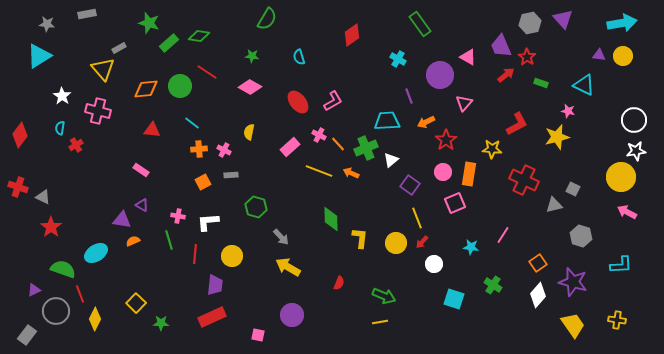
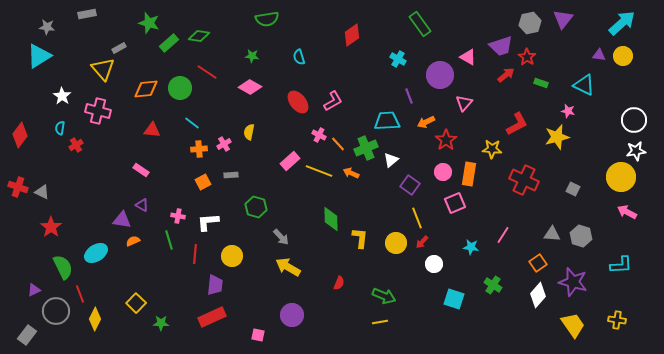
green semicircle at (267, 19): rotated 50 degrees clockwise
purple triangle at (563, 19): rotated 20 degrees clockwise
cyan arrow at (622, 23): rotated 32 degrees counterclockwise
gray star at (47, 24): moved 3 px down
purple trapezoid at (501, 46): rotated 85 degrees counterclockwise
green circle at (180, 86): moved 2 px down
pink rectangle at (290, 147): moved 14 px down
pink cross at (224, 150): moved 6 px up; rotated 32 degrees clockwise
gray triangle at (43, 197): moved 1 px left, 5 px up
gray triangle at (554, 205): moved 2 px left, 29 px down; rotated 18 degrees clockwise
green semicircle at (63, 269): moved 2 px up; rotated 45 degrees clockwise
